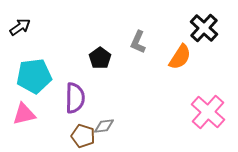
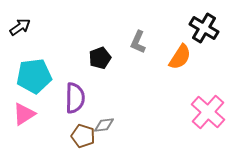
black cross: rotated 12 degrees counterclockwise
black pentagon: rotated 15 degrees clockwise
pink triangle: rotated 20 degrees counterclockwise
gray diamond: moved 1 px up
